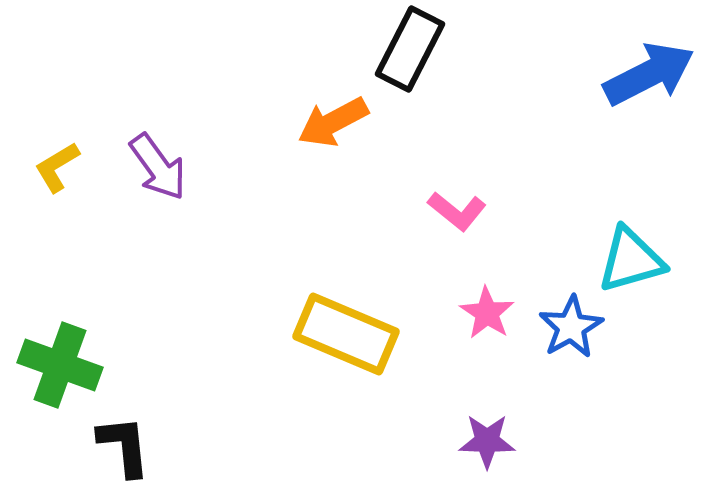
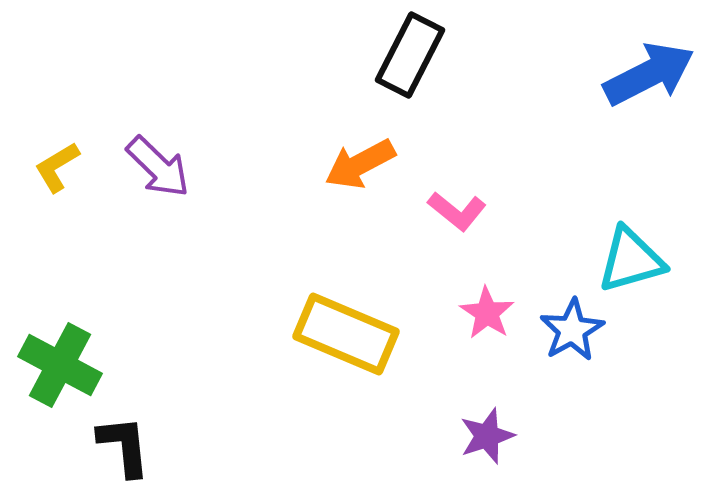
black rectangle: moved 6 px down
orange arrow: moved 27 px right, 42 px down
purple arrow: rotated 10 degrees counterclockwise
blue star: moved 1 px right, 3 px down
green cross: rotated 8 degrees clockwise
purple star: moved 5 px up; rotated 20 degrees counterclockwise
